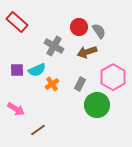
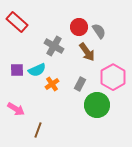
brown arrow: rotated 108 degrees counterclockwise
brown line: rotated 35 degrees counterclockwise
